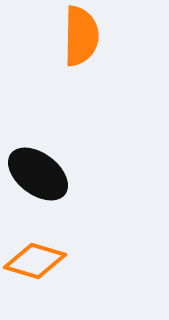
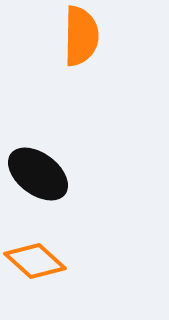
orange diamond: rotated 26 degrees clockwise
